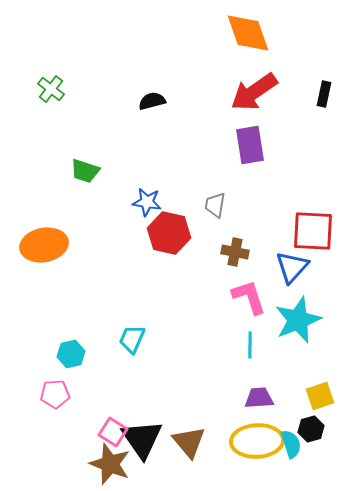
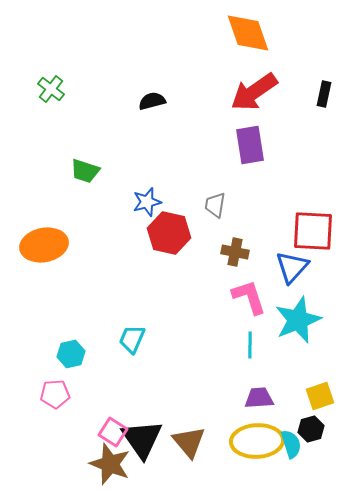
blue star: rotated 24 degrees counterclockwise
